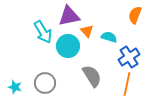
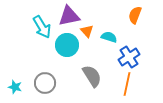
cyan arrow: moved 1 px left, 5 px up
cyan circle: moved 1 px left, 1 px up
